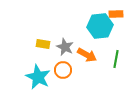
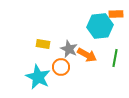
gray star: moved 4 px right, 2 px down
green line: moved 1 px left, 1 px up
orange circle: moved 2 px left, 3 px up
